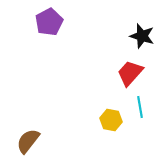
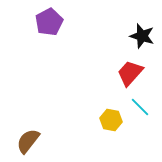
cyan line: rotated 35 degrees counterclockwise
